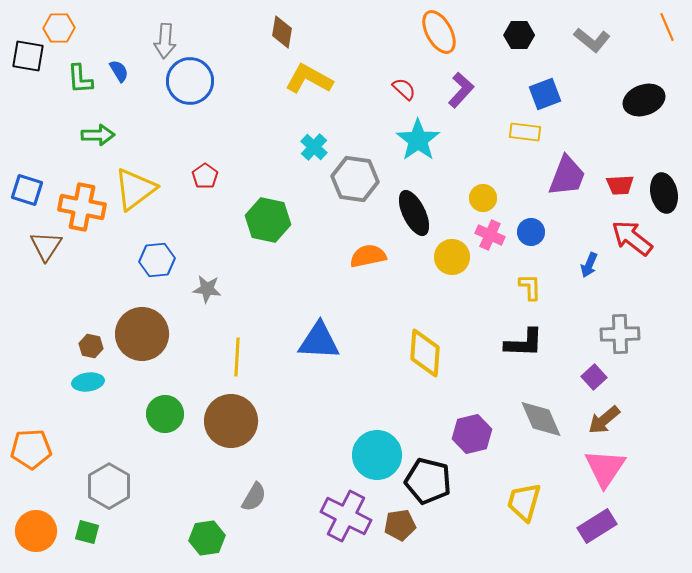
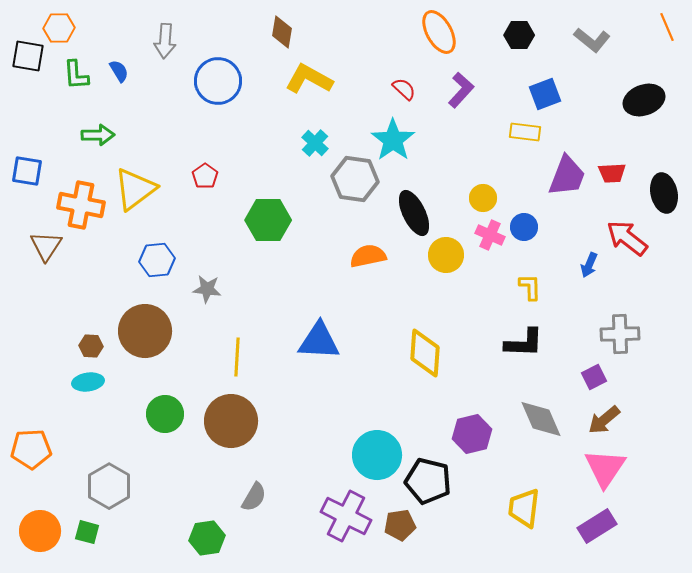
green L-shape at (80, 79): moved 4 px left, 4 px up
blue circle at (190, 81): moved 28 px right
cyan star at (418, 140): moved 25 px left
cyan cross at (314, 147): moved 1 px right, 4 px up
red trapezoid at (620, 185): moved 8 px left, 12 px up
blue square at (27, 190): moved 19 px up; rotated 8 degrees counterclockwise
orange cross at (82, 207): moved 1 px left, 2 px up
green hexagon at (268, 220): rotated 12 degrees counterclockwise
blue circle at (531, 232): moved 7 px left, 5 px up
red arrow at (632, 238): moved 5 px left
yellow circle at (452, 257): moved 6 px left, 2 px up
brown circle at (142, 334): moved 3 px right, 3 px up
brown hexagon at (91, 346): rotated 10 degrees counterclockwise
purple square at (594, 377): rotated 15 degrees clockwise
yellow trapezoid at (524, 502): moved 6 px down; rotated 9 degrees counterclockwise
orange circle at (36, 531): moved 4 px right
